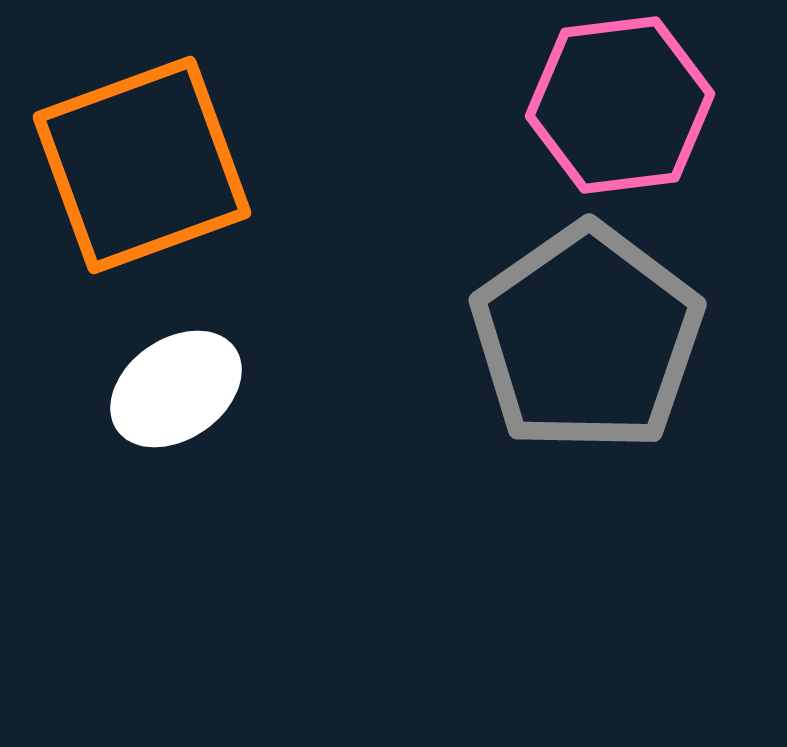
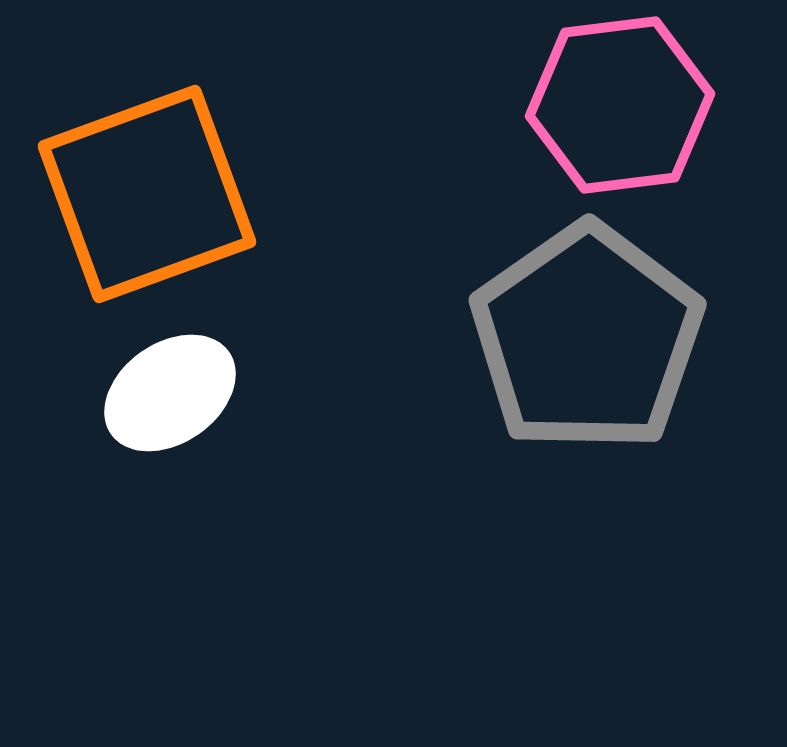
orange square: moved 5 px right, 29 px down
white ellipse: moved 6 px left, 4 px down
